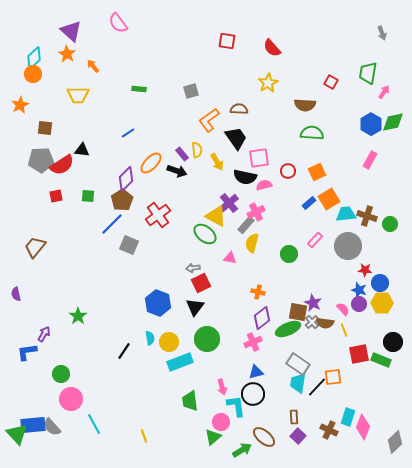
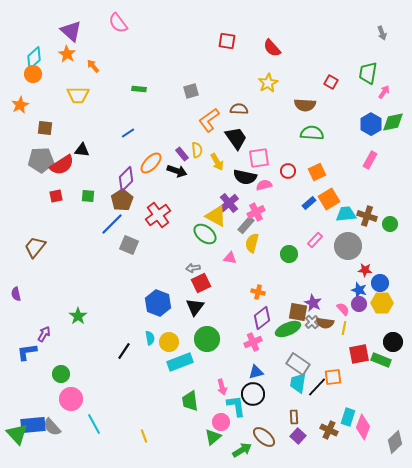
yellow line at (344, 330): moved 2 px up; rotated 32 degrees clockwise
